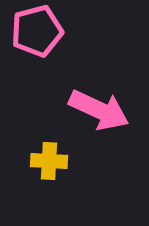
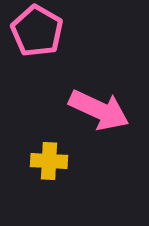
pink pentagon: rotated 27 degrees counterclockwise
